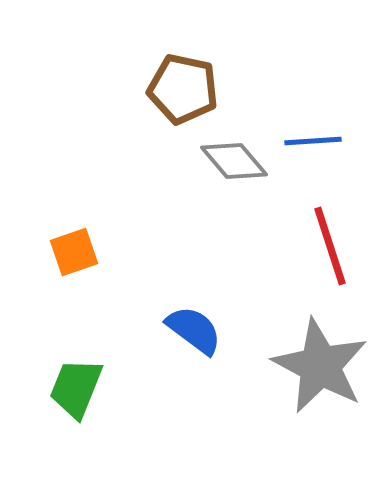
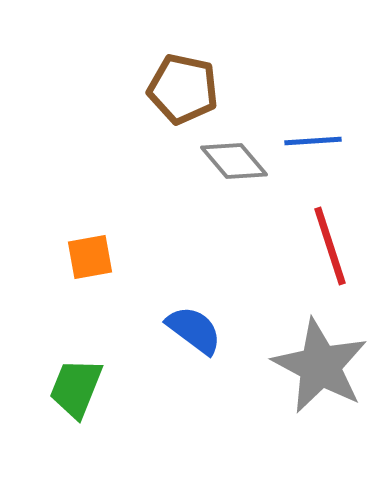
orange square: moved 16 px right, 5 px down; rotated 9 degrees clockwise
